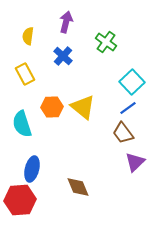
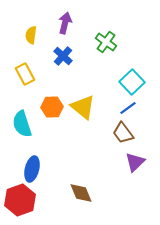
purple arrow: moved 1 px left, 1 px down
yellow semicircle: moved 3 px right, 1 px up
brown diamond: moved 3 px right, 6 px down
red hexagon: rotated 16 degrees counterclockwise
